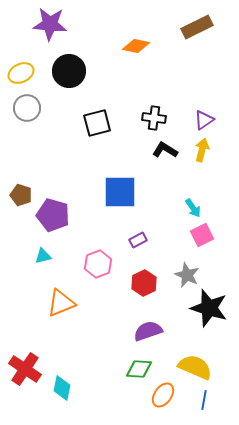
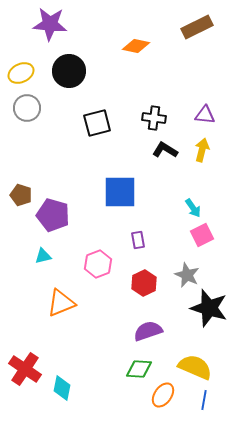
purple triangle: moved 1 px right, 5 px up; rotated 40 degrees clockwise
purple rectangle: rotated 72 degrees counterclockwise
